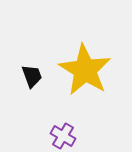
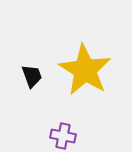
purple cross: rotated 20 degrees counterclockwise
